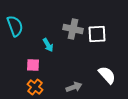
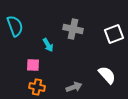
white square: moved 17 px right; rotated 18 degrees counterclockwise
orange cross: moved 2 px right; rotated 28 degrees counterclockwise
